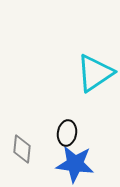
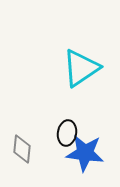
cyan triangle: moved 14 px left, 5 px up
blue star: moved 10 px right, 11 px up
